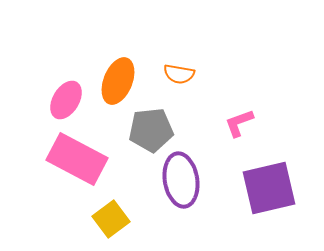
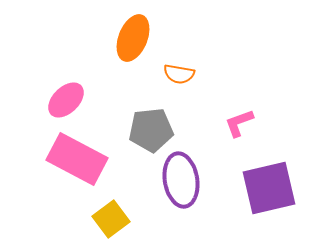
orange ellipse: moved 15 px right, 43 px up
pink ellipse: rotated 15 degrees clockwise
